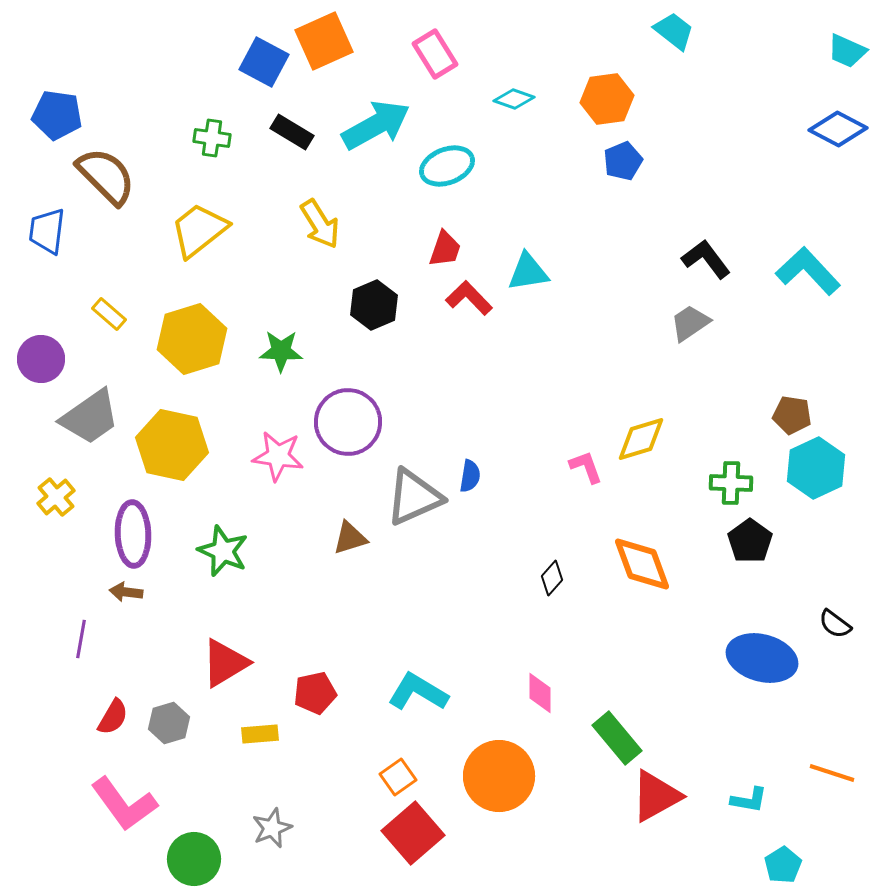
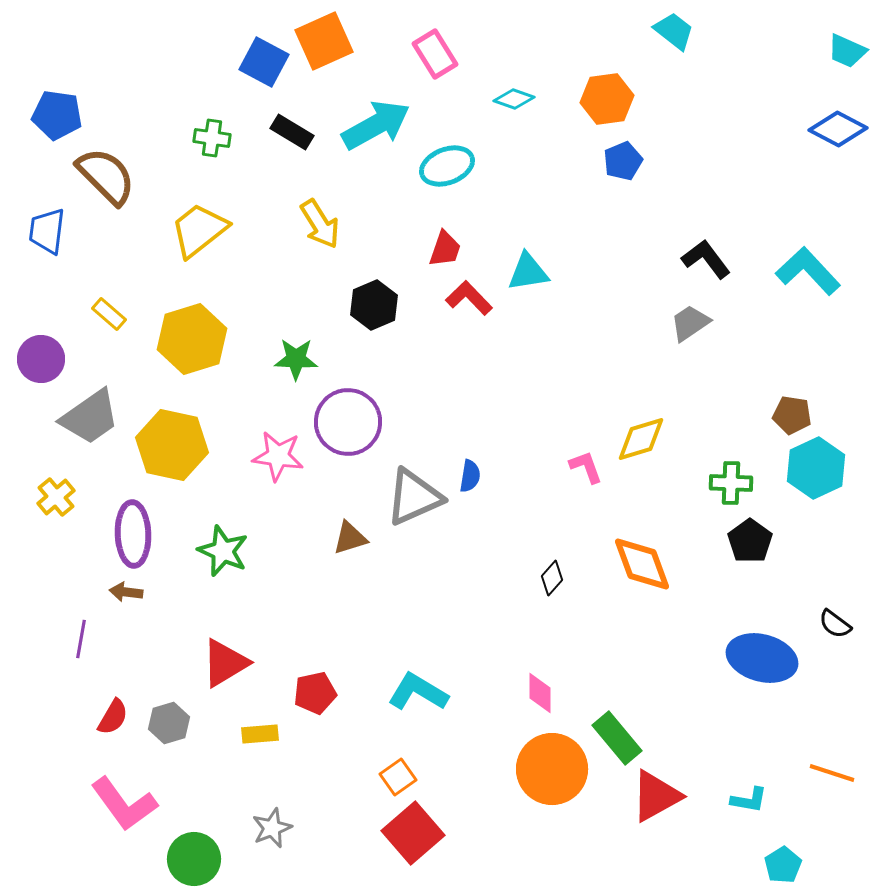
green star at (281, 351): moved 15 px right, 8 px down
orange circle at (499, 776): moved 53 px right, 7 px up
